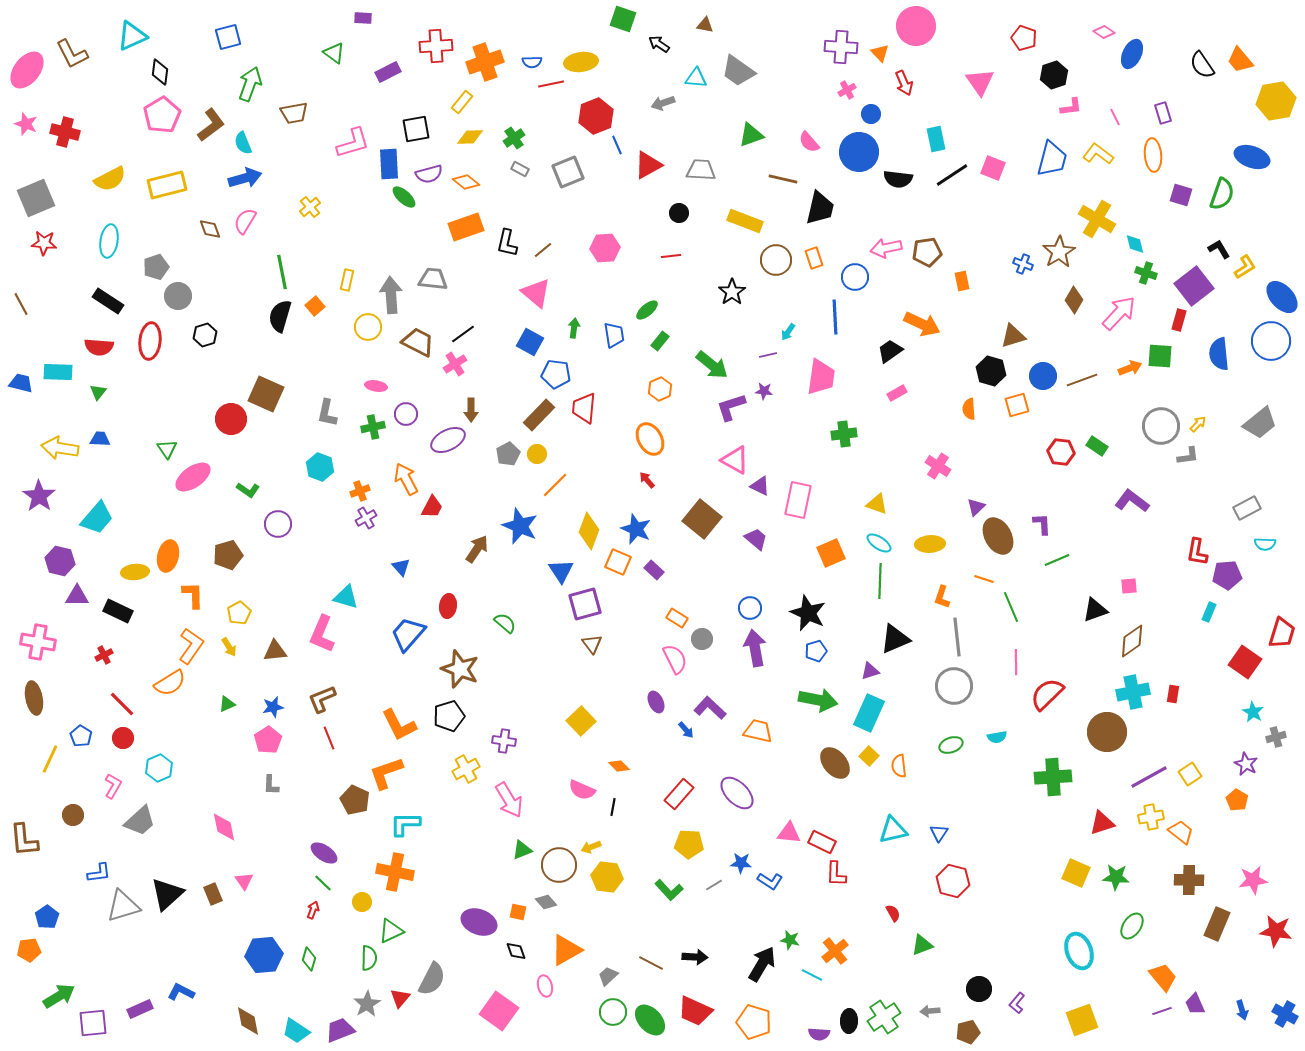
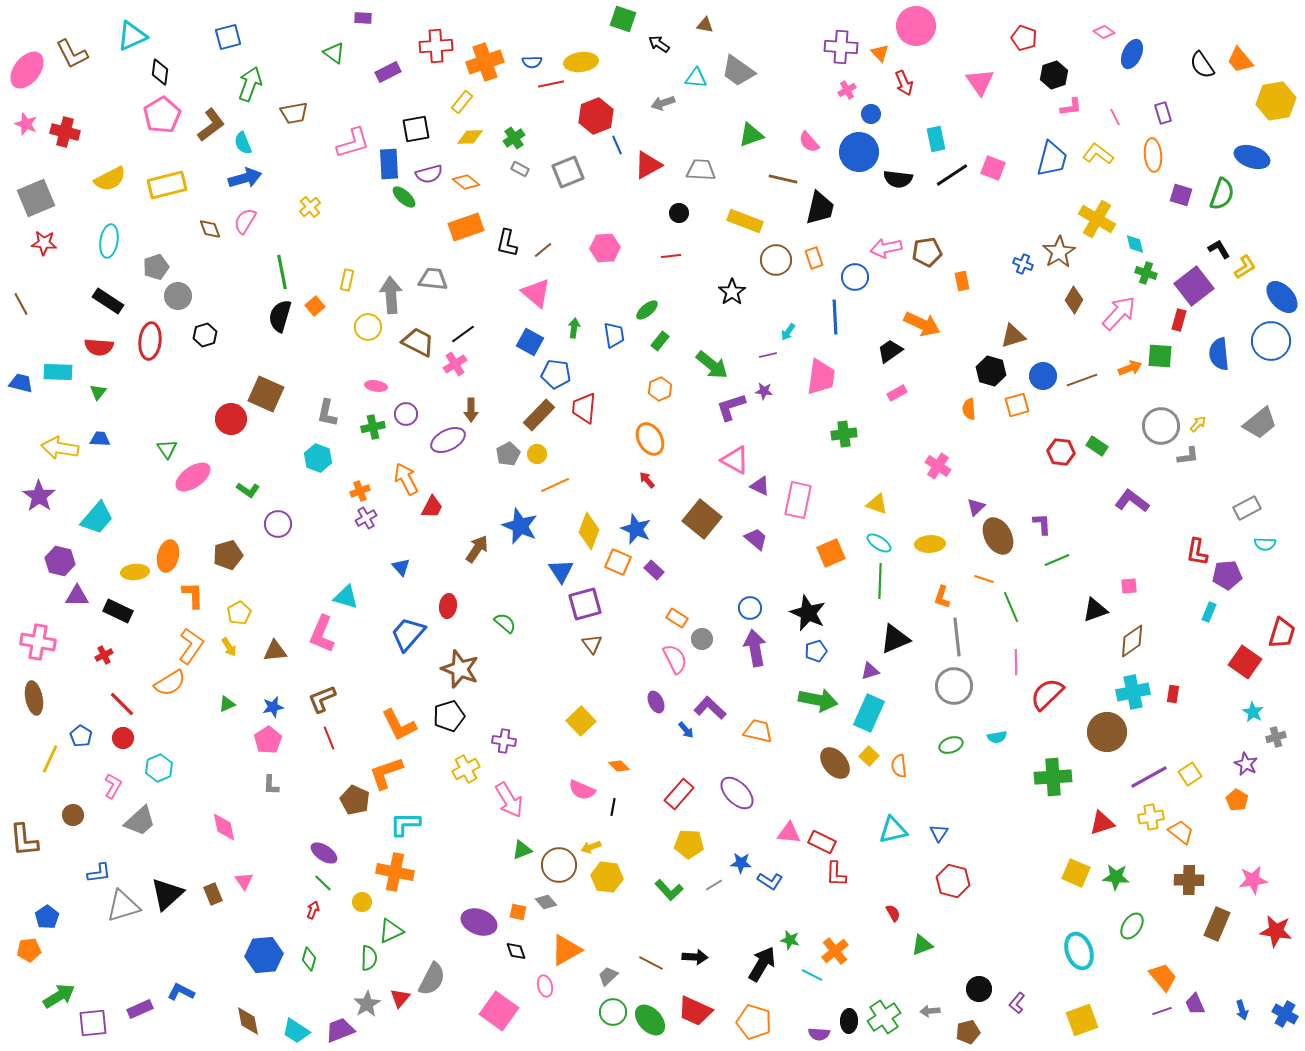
cyan hexagon at (320, 467): moved 2 px left, 9 px up
orange line at (555, 485): rotated 20 degrees clockwise
